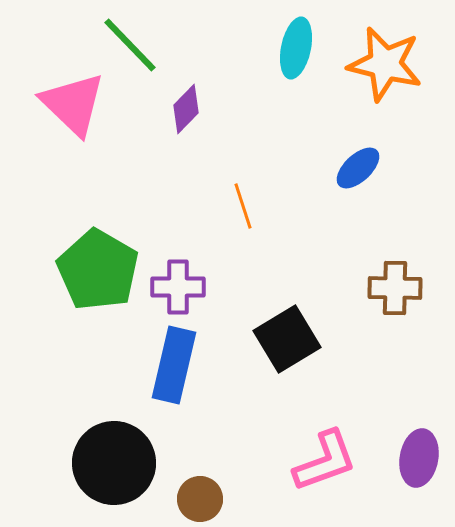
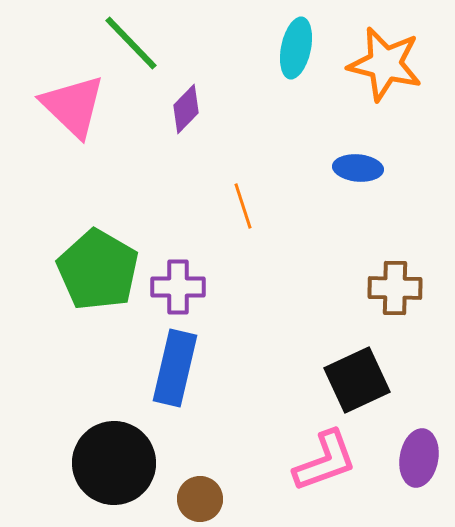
green line: moved 1 px right, 2 px up
pink triangle: moved 2 px down
blue ellipse: rotated 48 degrees clockwise
black square: moved 70 px right, 41 px down; rotated 6 degrees clockwise
blue rectangle: moved 1 px right, 3 px down
